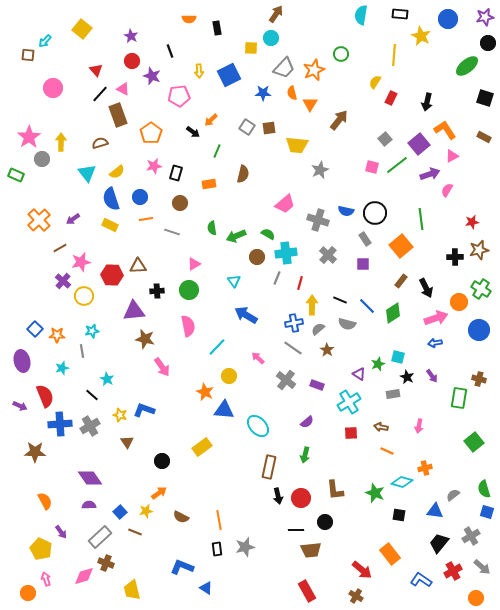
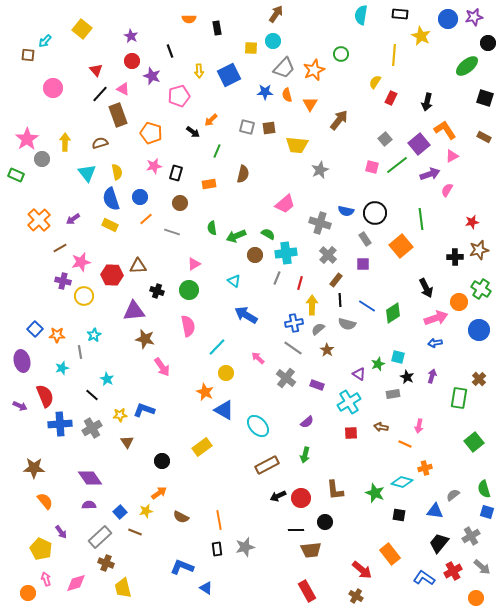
purple star at (485, 17): moved 11 px left
cyan circle at (271, 38): moved 2 px right, 3 px down
blue star at (263, 93): moved 2 px right, 1 px up
orange semicircle at (292, 93): moved 5 px left, 2 px down
pink pentagon at (179, 96): rotated 10 degrees counterclockwise
gray square at (247, 127): rotated 21 degrees counterclockwise
orange pentagon at (151, 133): rotated 20 degrees counterclockwise
pink star at (29, 137): moved 2 px left, 2 px down
yellow arrow at (61, 142): moved 4 px right
yellow semicircle at (117, 172): rotated 63 degrees counterclockwise
orange line at (146, 219): rotated 32 degrees counterclockwise
gray cross at (318, 220): moved 2 px right, 3 px down
brown circle at (257, 257): moved 2 px left, 2 px up
purple cross at (63, 281): rotated 28 degrees counterclockwise
cyan triangle at (234, 281): rotated 16 degrees counterclockwise
brown rectangle at (401, 281): moved 65 px left, 1 px up
black cross at (157, 291): rotated 24 degrees clockwise
black line at (340, 300): rotated 64 degrees clockwise
blue line at (367, 306): rotated 12 degrees counterclockwise
cyan star at (92, 331): moved 2 px right, 4 px down; rotated 16 degrees counterclockwise
gray line at (82, 351): moved 2 px left, 1 px down
yellow circle at (229, 376): moved 3 px left, 3 px up
purple arrow at (432, 376): rotated 128 degrees counterclockwise
brown cross at (479, 379): rotated 32 degrees clockwise
gray cross at (286, 380): moved 2 px up
blue triangle at (224, 410): rotated 25 degrees clockwise
yellow star at (120, 415): rotated 24 degrees counterclockwise
gray cross at (90, 426): moved 2 px right, 2 px down
orange line at (387, 451): moved 18 px right, 7 px up
brown star at (35, 452): moved 1 px left, 16 px down
brown rectangle at (269, 467): moved 2 px left, 2 px up; rotated 50 degrees clockwise
black arrow at (278, 496): rotated 77 degrees clockwise
orange semicircle at (45, 501): rotated 12 degrees counterclockwise
pink diamond at (84, 576): moved 8 px left, 7 px down
blue L-shape at (421, 580): moved 3 px right, 2 px up
yellow trapezoid at (132, 590): moved 9 px left, 2 px up
